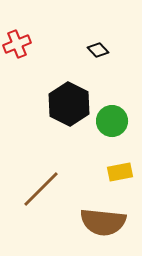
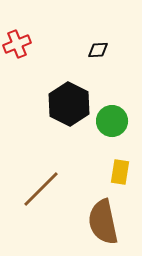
black diamond: rotated 50 degrees counterclockwise
yellow rectangle: rotated 70 degrees counterclockwise
brown semicircle: rotated 72 degrees clockwise
